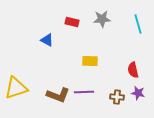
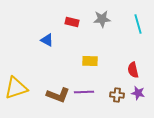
brown cross: moved 2 px up
